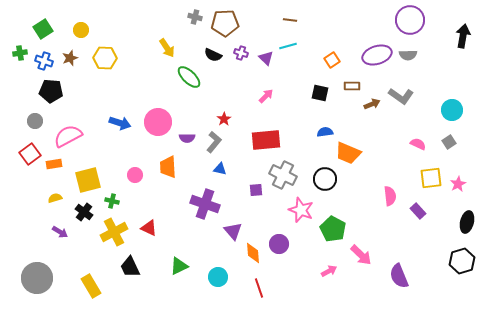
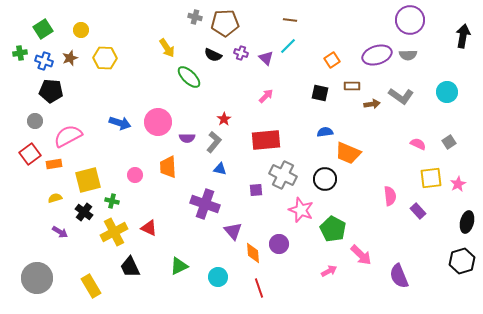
cyan line at (288, 46): rotated 30 degrees counterclockwise
brown arrow at (372, 104): rotated 14 degrees clockwise
cyan circle at (452, 110): moved 5 px left, 18 px up
